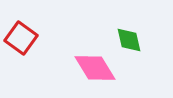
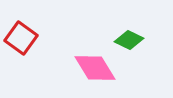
green diamond: rotated 52 degrees counterclockwise
